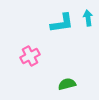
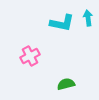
cyan L-shape: rotated 20 degrees clockwise
green semicircle: moved 1 px left
